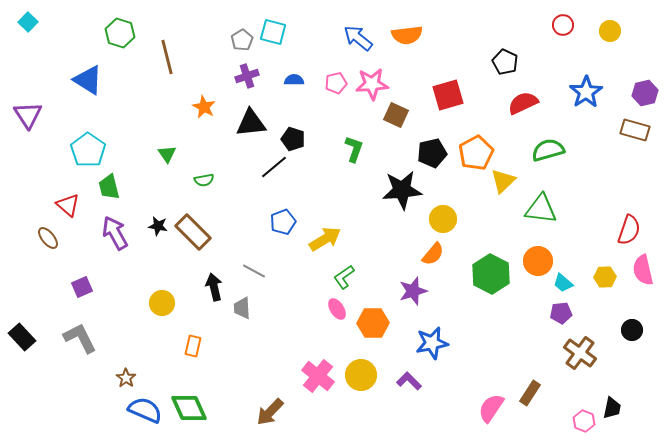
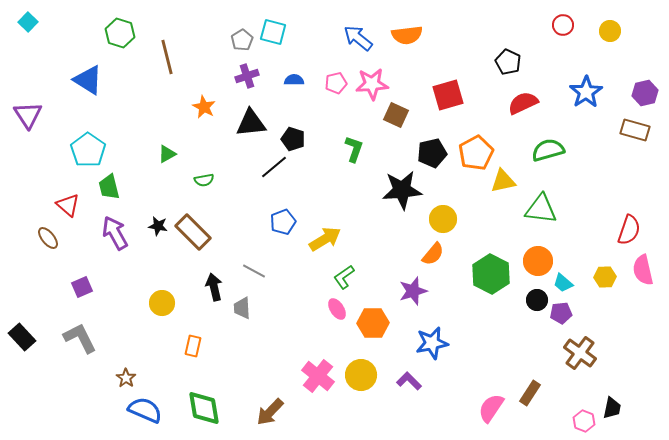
black pentagon at (505, 62): moved 3 px right
green triangle at (167, 154): rotated 36 degrees clockwise
yellow triangle at (503, 181): rotated 32 degrees clockwise
black circle at (632, 330): moved 95 px left, 30 px up
green diamond at (189, 408): moved 15 px right; rotated 15 degrees clockwise
